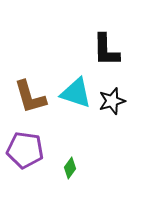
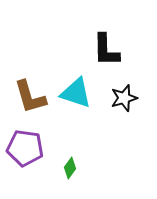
black star: moved 12 px right, 3 px up
purple pentagon: moved 2 px up
